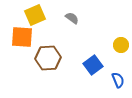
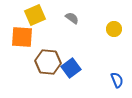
yellow circle: moved 7 px left, 16 px up
brown hexagon: moved 4 px down; rotated 10 degrees clockwise
blue square: moved 22 px left, 3 px down
blue semicircle: moved 1 px left
